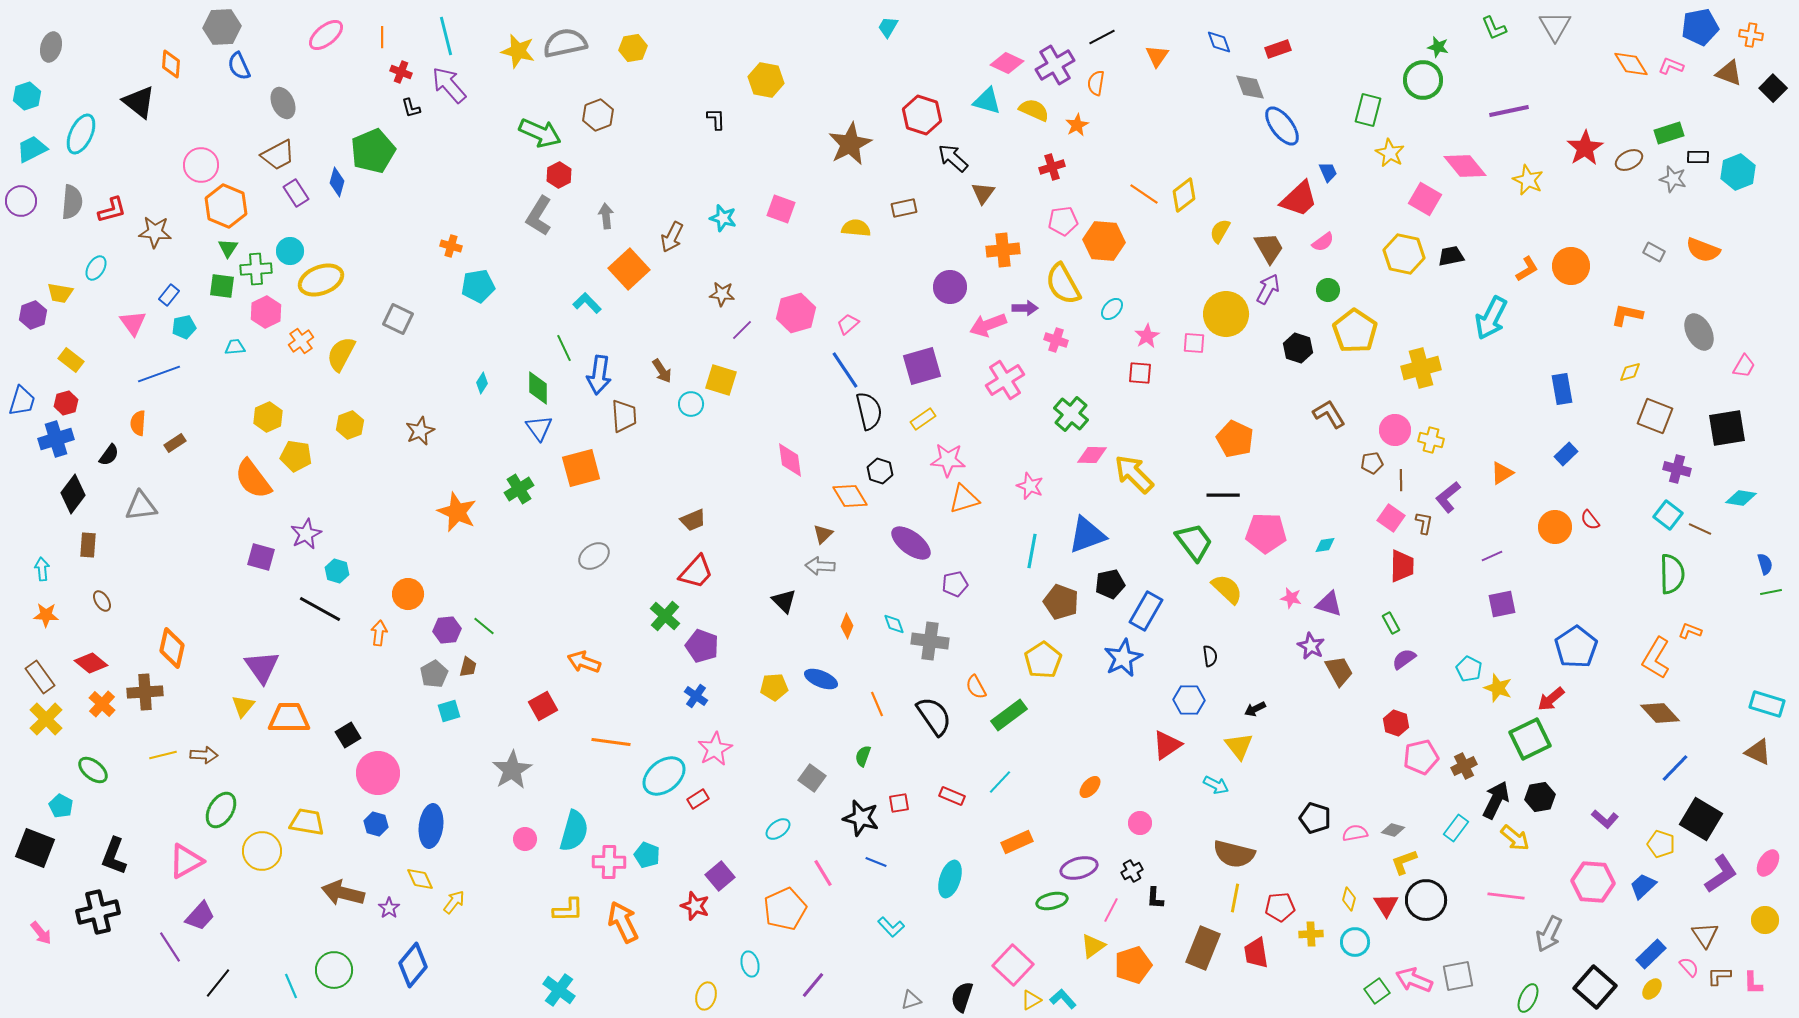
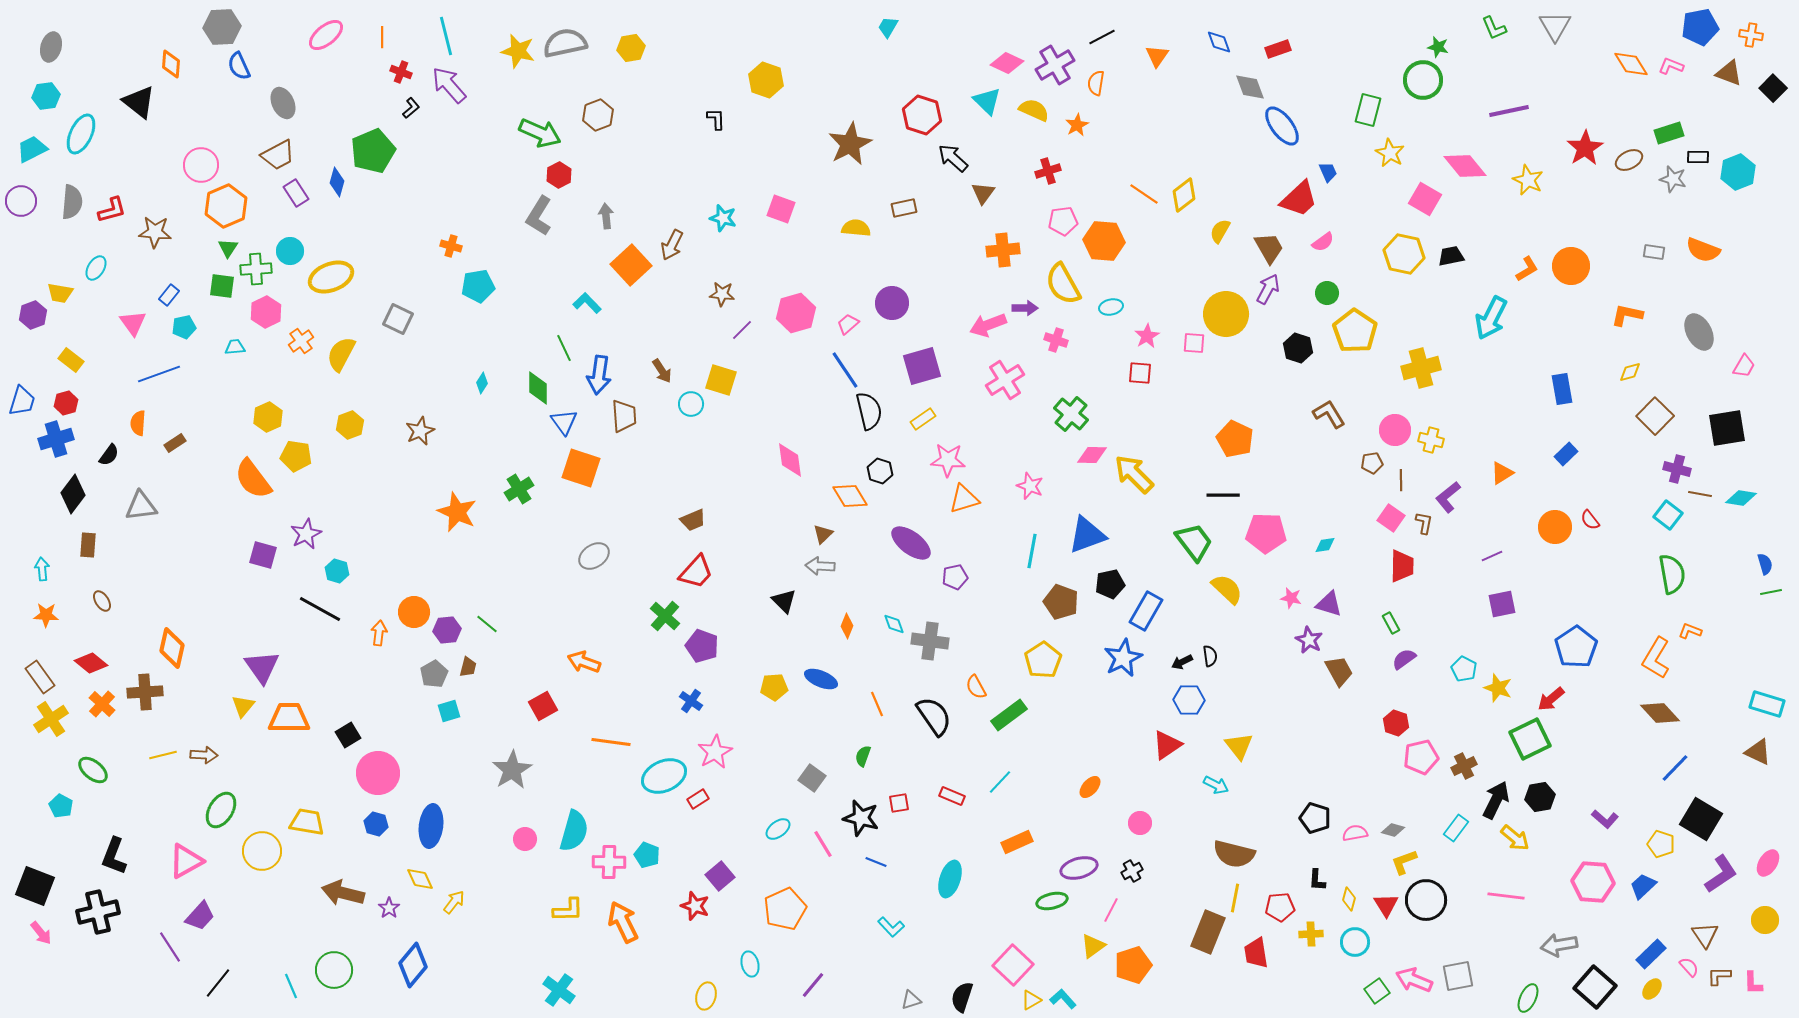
yellow hexagon at (633, 48): moved 2 px left
yellow hexagon at (766, 80): rotated 8 degrees clockwise
cyan hexagon at (27, 96): moved 19 px right; rotated 12 degrees clockwise
cyan triangle at (987, 101): rotated 28 degrees clockwise
black L-shape at (411, 108): rotated 115 degrees counterclockwise
red cross at (1052, 167): moved 4 px left, 4 px down
orange hexagon at (226, 206): rotated 15 degrees clockwise
brown arrow at (672, 237): moved 8 px down
gray rectangle at (1654, 252): rotated 20 degrees counterclockwise
orange square at (629, 269): moved 2 px right, 4 px up
yellow ellipse at (321, 280): moved 10 px right, 3 px up
purple circle at (950, 287): moved 58 px left, 16 px down
green circle at (1328, 290): moved 1 px left, 3 px down
cyan ellipse at (1112, 309): moved 1 px left, 2 px up; rotated 35 degrees clockwise
brown square at (1655, 416): rotated 24 degrees clockwise
blue triangle at (539, 428): moved 25 px right, 6 px up
orange square at (581, 468): rotated 33 degrees clockwise
brown line at (1700, 529): moved 35 px up; rotated 15 degrees counterclockwise
purple square at (261, 557): moved 2 px right, 2 px up
green semicircle at (1672, 574): rotated 9 degrees counterclockwise
purple pentagon at (955, 584): moved 7 px up
orange circle at (408, 594): moved 6 px right, 18 px down
green line at (484, 626): moved 3 px right, 2 px up
purple star at (1311, 646): moved 2 px left, 6 px up
cyan pentagon at (1469, 669): moved 5 px left
blue cross at (696, 696): moved 5 px left, 5 px down
black arrow at (1255, 709): moved 73 px left, 47 px up
yellow cross at (46, 719): moved 5 px right; rotated 12 degrees clockwise
pink star at (715, 749): moved 3 px down
cyan ellipse at (664, 776): rotated 15 degrees clockwise
black square at (35, 848): moved 38 px down
pink line at (823, 873): moved 29 px up
black L-shape at (1155, 898): moved 162 px right, 18 px up
gray arrow at (1549, 934): moved 10 px right, 11 px down; rotated 54 degrees clockwise
brown rectangle at (1203, 948): moved 5 px right, 16 px up
